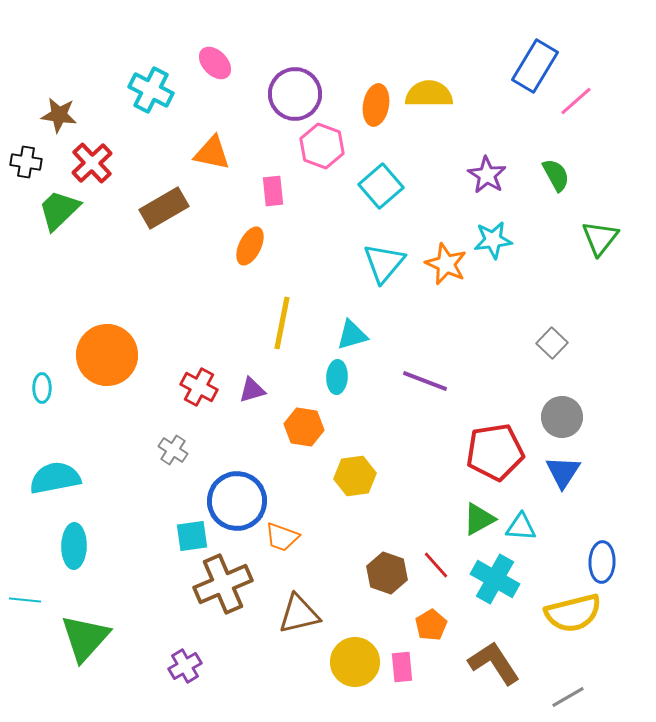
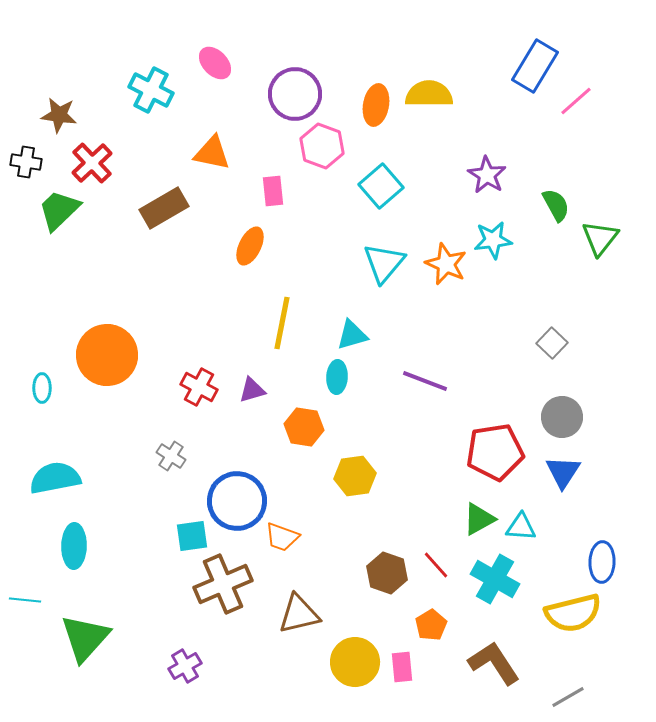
green semicircle at (556, 175): moved 30 px down
gray cross at (173, 450): moved 2 px left, 6 px down
